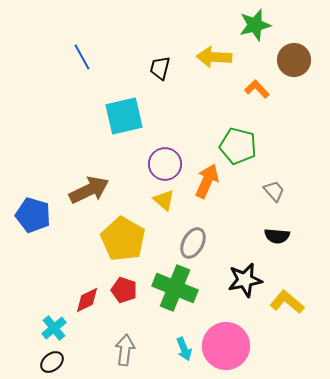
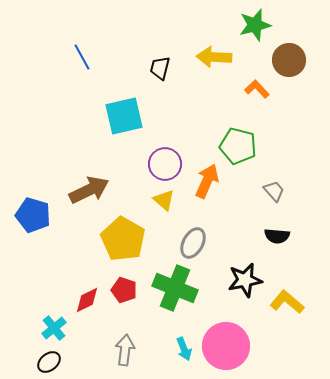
brown circle: moved 5 px left
black ellipse: moved 3 px left
